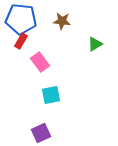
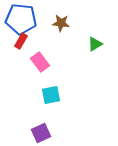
brown star: moved 1 px left, 2 px down
